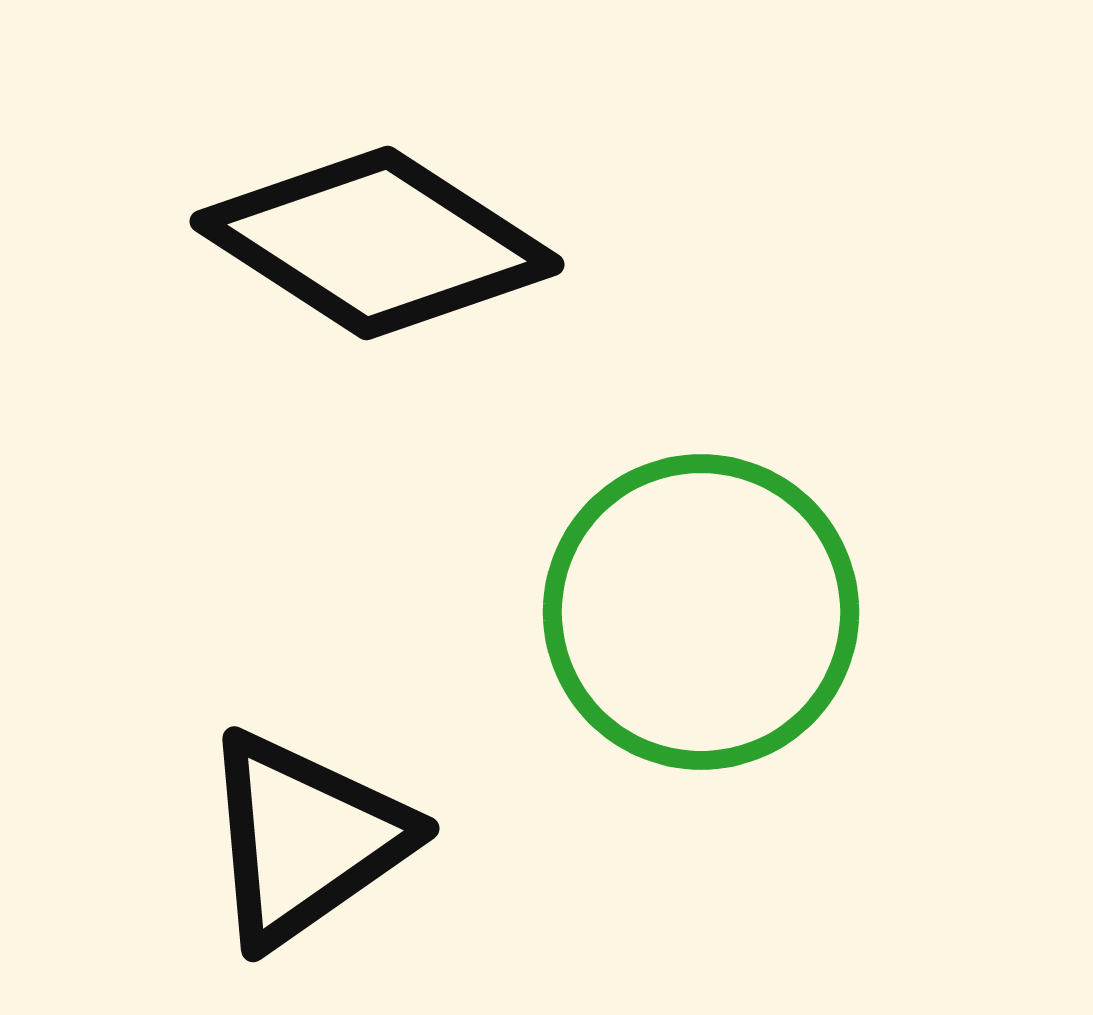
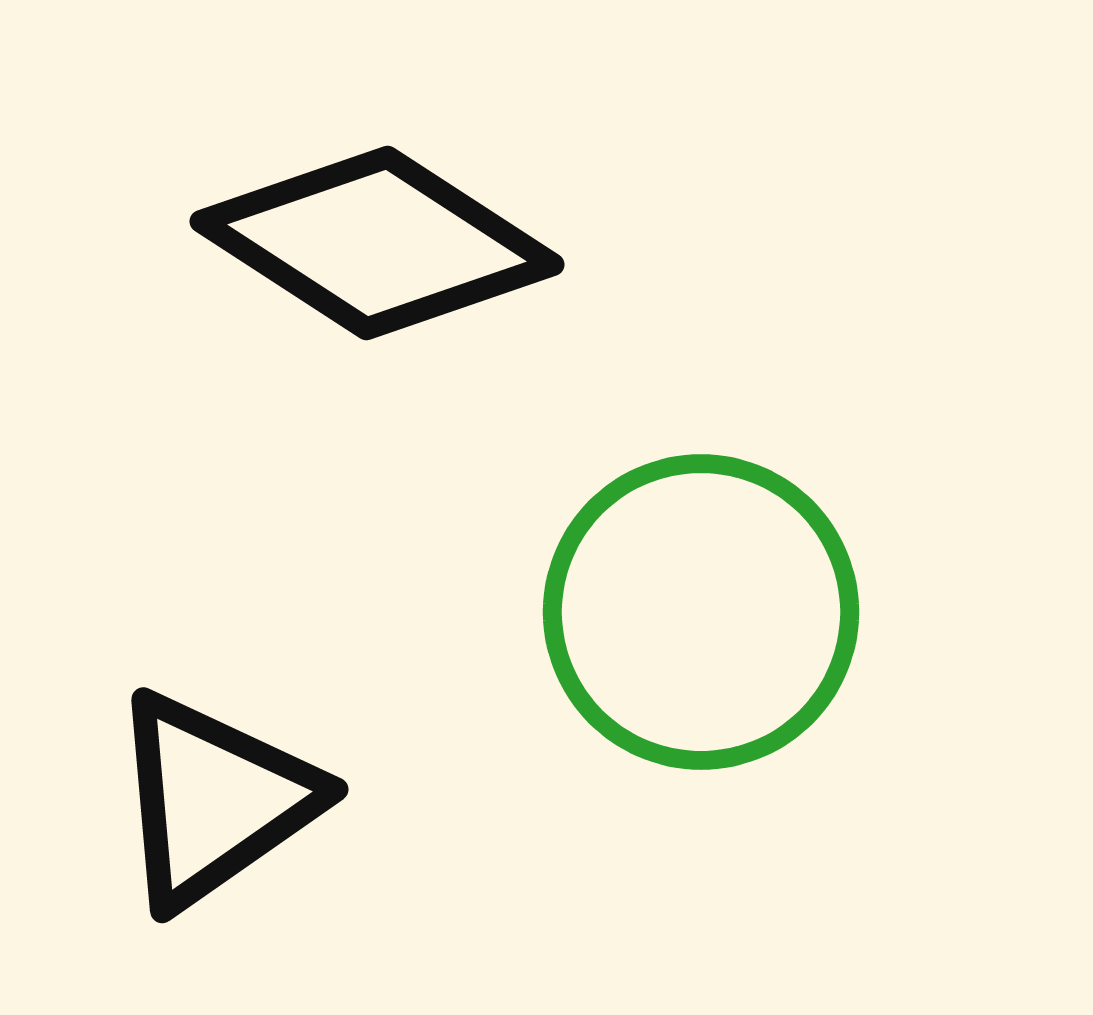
black triangle: moved 91 px left, 39 px up
